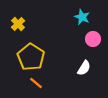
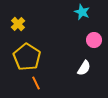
cyan star: moved 5 px up
pink circle: moved 1 px right, 1 px down
yellow pentagon: moved 4 px left
orange line: rotated 24 degrees clockwise
